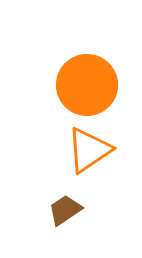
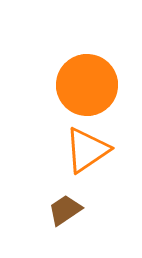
orange triangle: moved 2 px left
